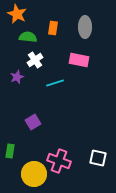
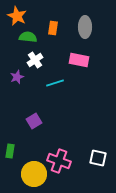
orange star: moved 2 px down
purple square: moved 1 px right, 1 px up
